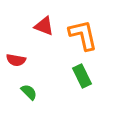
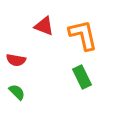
green rectangle: moved 1 px down
green semicircle: moved 12 px left
